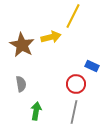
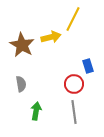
yellow line: moved 3 px down
blue rectangle: moved 4 px left; rotated 48 degrees clockwise
red circle: moved 2 px left
gray line: rotated 20 degrees counterclockwise
